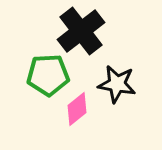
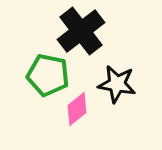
green pentagon: rotated 15 degrees clockwise
